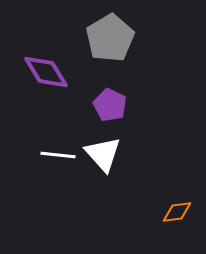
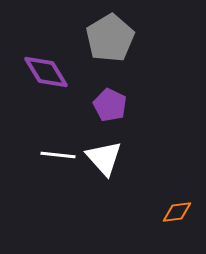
white triangle: moved 1 px right, 4 px down
